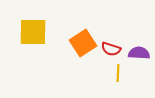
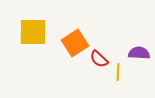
orange square: moved 8 px left
red semicircle: moved 12 px left, 10 px down; rotated 24 degrees clockwise
yellow line: moved 1 px up
